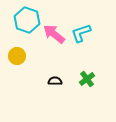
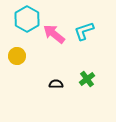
cyan hexagon: moved 1 px up; rotated 10 degrees clockwise
cyan L-shape: moved 3 px right, 2 px up
black semicircle: moved 1 px right, 3 px down
